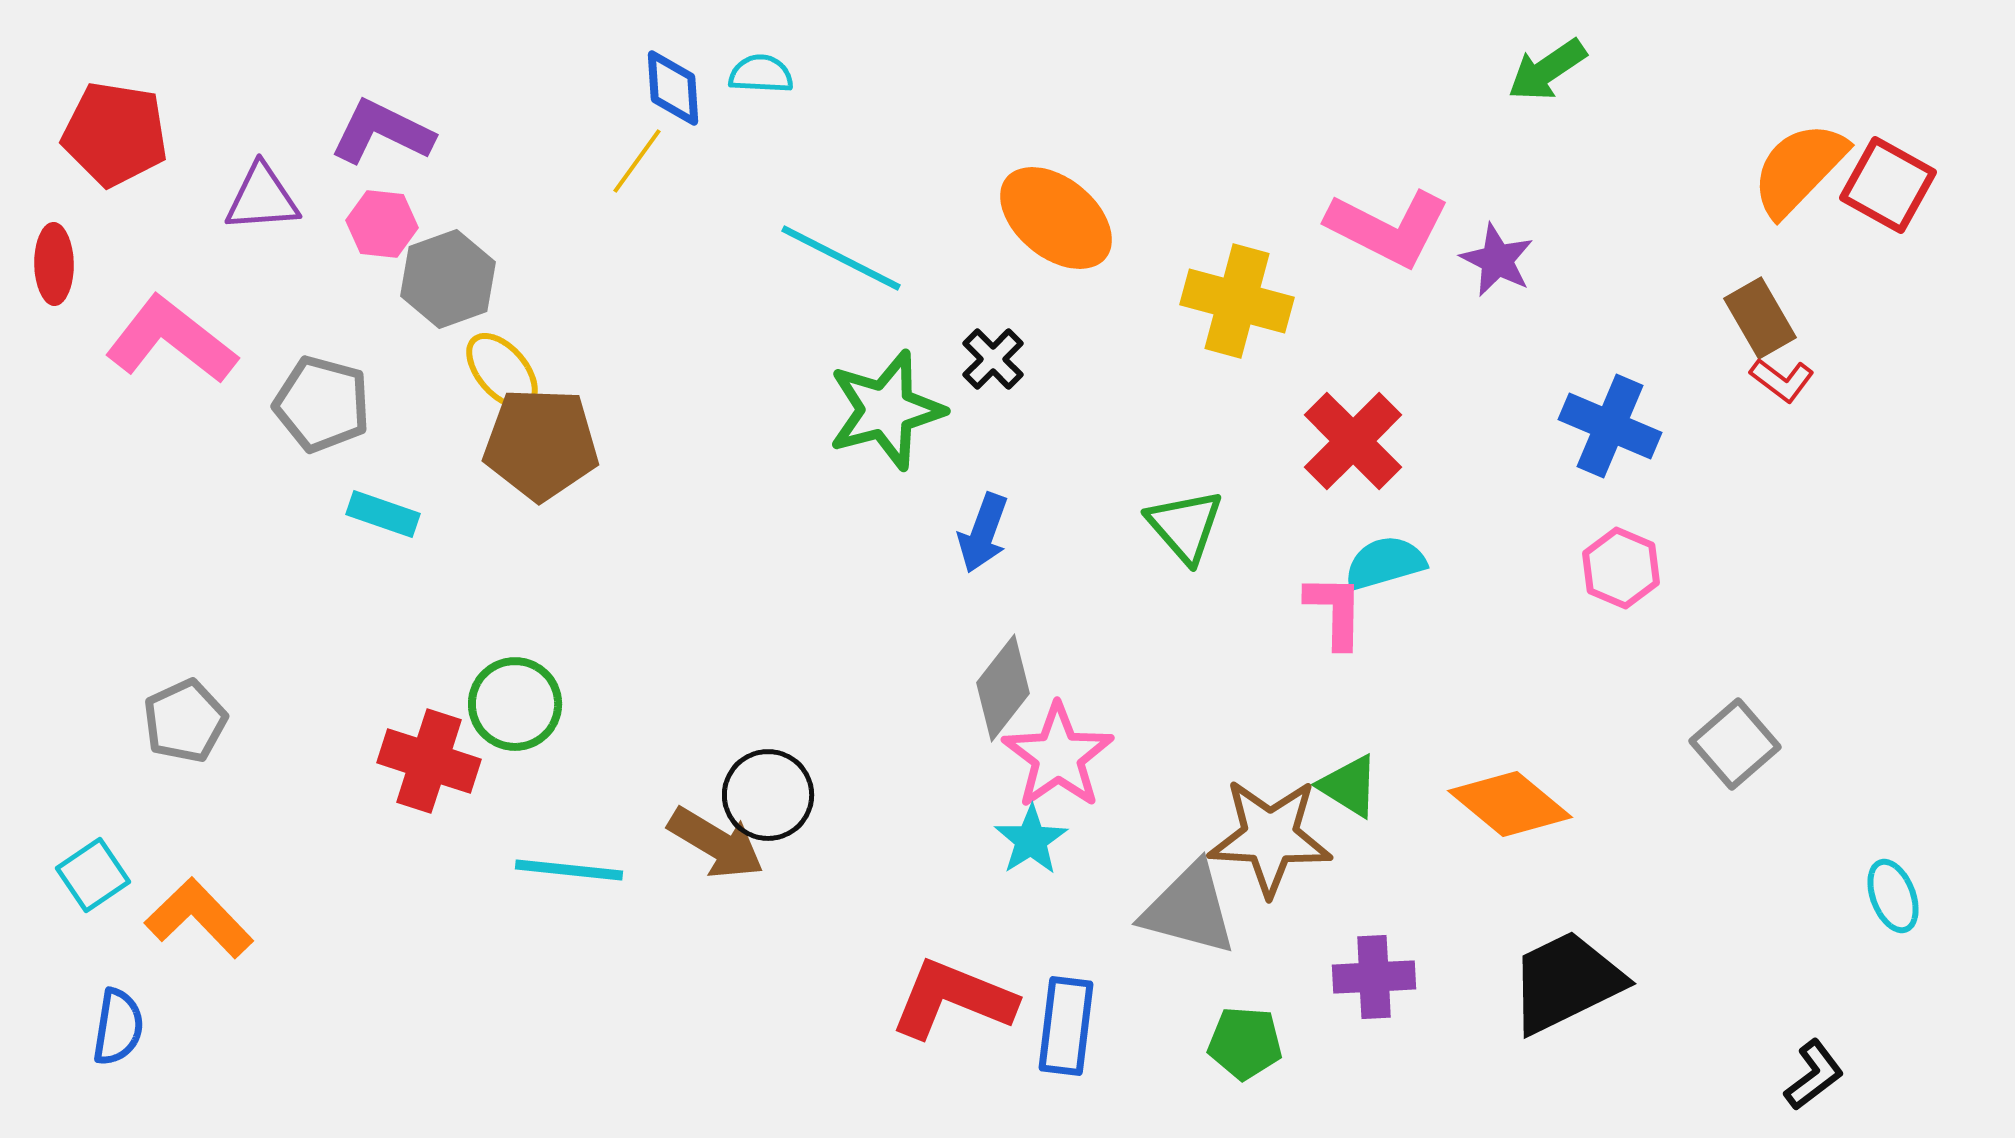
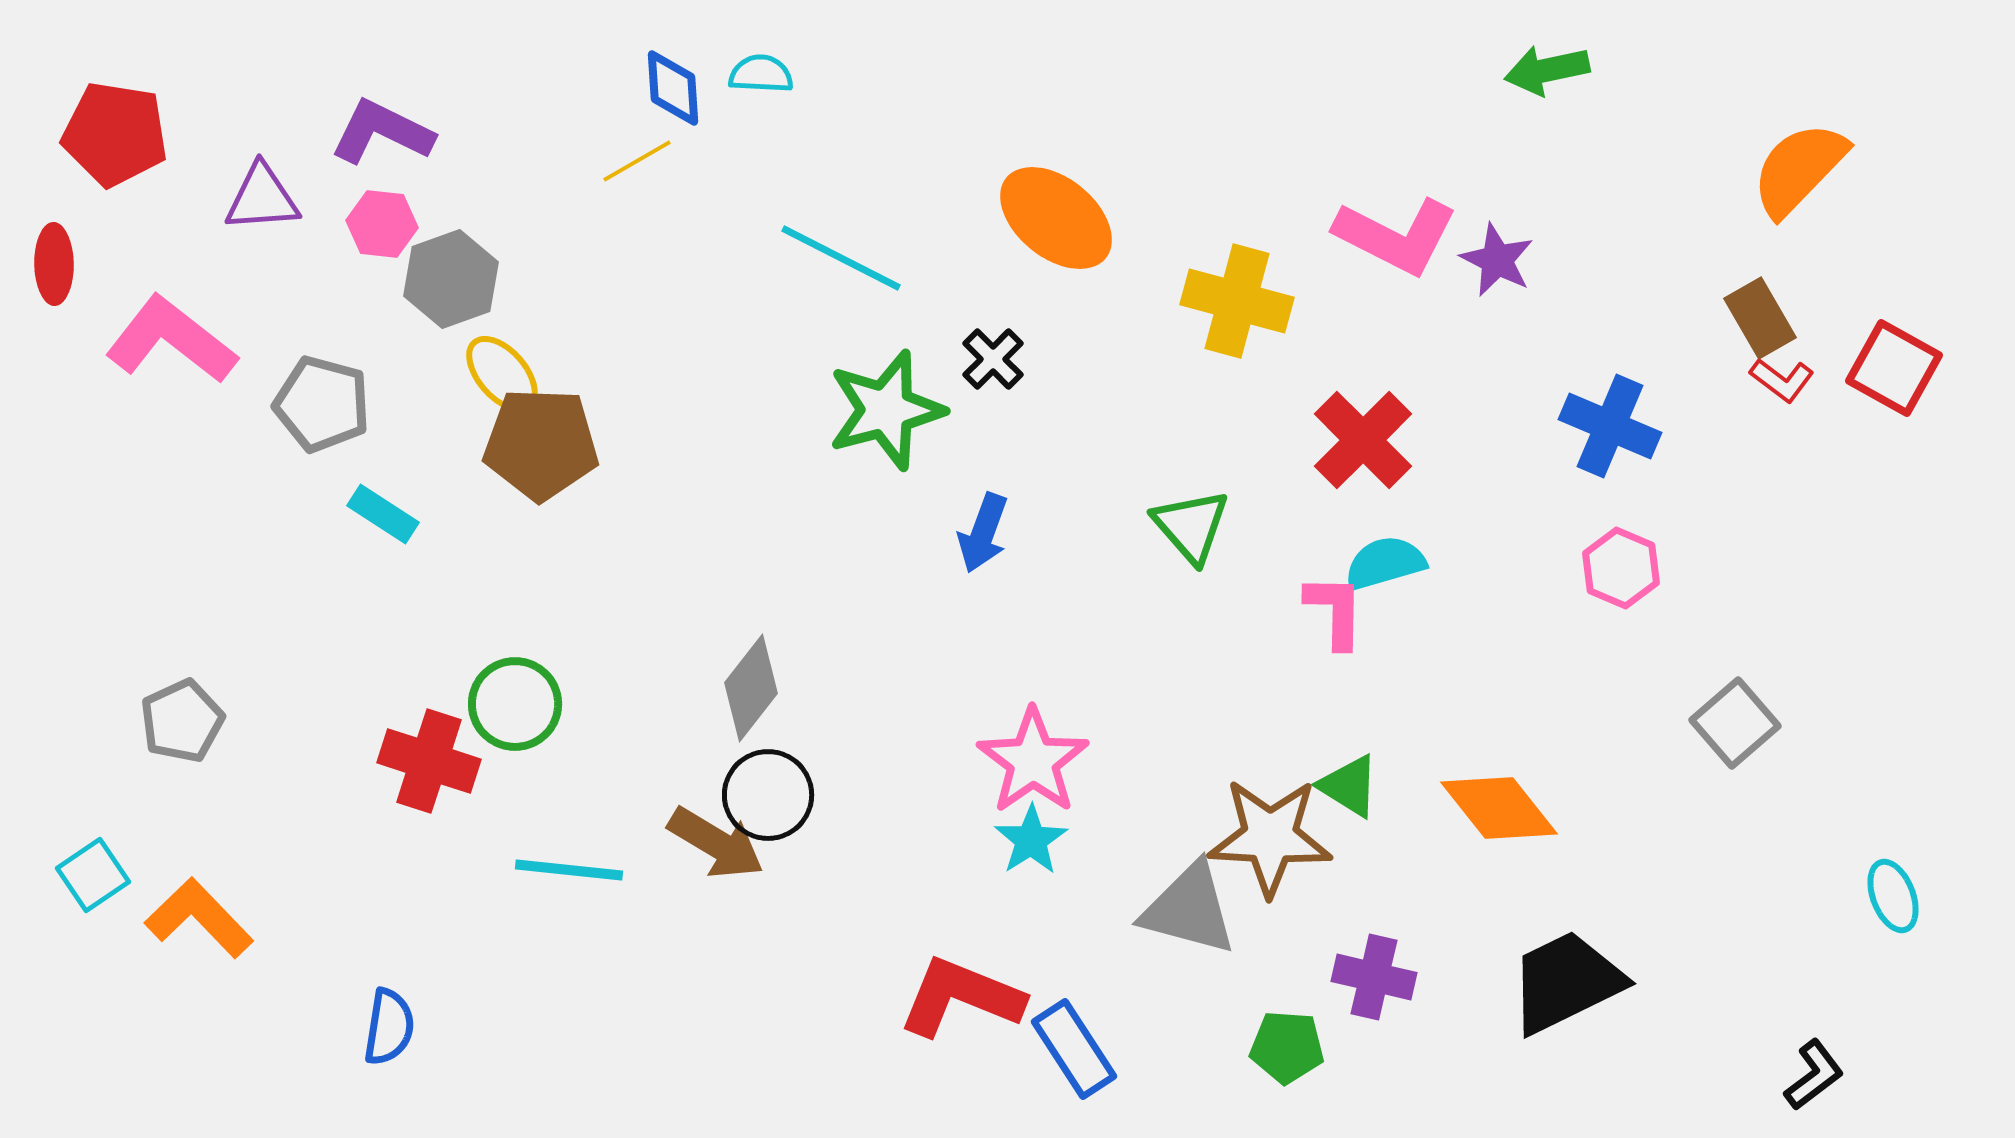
green arrow at (1547, 70): rotated 22 degrees clockwise
yellow line at (637, 161): rotated 24 degrees clockwise
red square at (1888, 185): moved 6 px right, 183 px down
pink L-shape at (1388, 228): moved 8 px right, 8 px down
gray hexagon at (448, 279): moved 3 px right
yellow ellipse at (502, 371): moved 3 px down
red cross at (1353, 441): moved 10 px right, 1 px up
cyan rectangle at (383, 514): rotated 14 degrees clockwise
green triangle at (1185, 526): moved 6 px right
gray diamond at (1003, 688): moved 252 px left
gray pentagon at (185, 721): moved 3 px left
gray square at (1735, 744): moved 21 px up
pink star at (1058, 756): moved 25 px left, 5 px down
orange diamond at (1510, 804): moved 11 px left, 4 px down; rotated 12 degrees clockwise
purple cross at (1374, 977): rotated 16 degrees clockwise
red L-shape at (953, 999): moved 8 px right, 2 px up
blue rectangle at (1066, 1026): moved 8 px right, 23 px down; rotated 40 degrees counterclockwise
blue semicircle at (118, 1027): moved 271 px right
green pentagon at (1245, 1043): moved 42 px right, 4 px down
